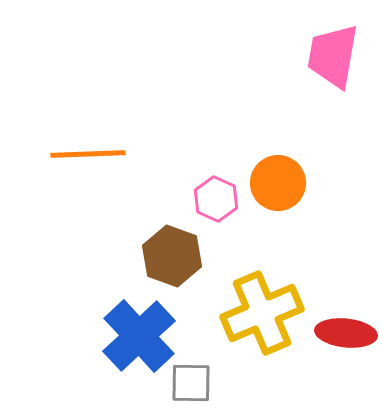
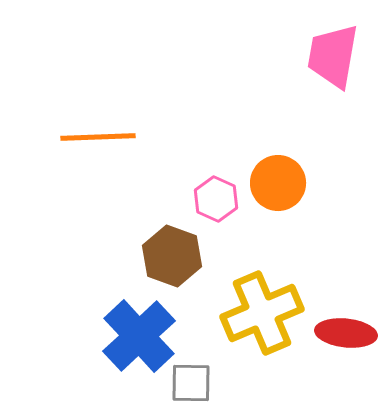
orange line: moved 10 px right, 17 px up
